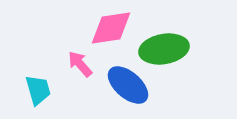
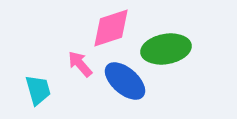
pink diamond: rotated 9 degrees counterclockwise
green ellipse: moved 2 px right
blue ellipse: moved 3 px left, 4 px up
